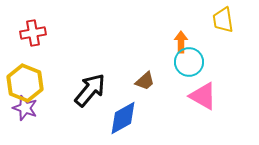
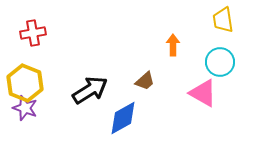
orange arrow: moved 8 px left, 3 px down
cyan circle: moved 31 px right
black arrow: rotated 18 degrees clockwise
pink triangle: moved 3 px up
